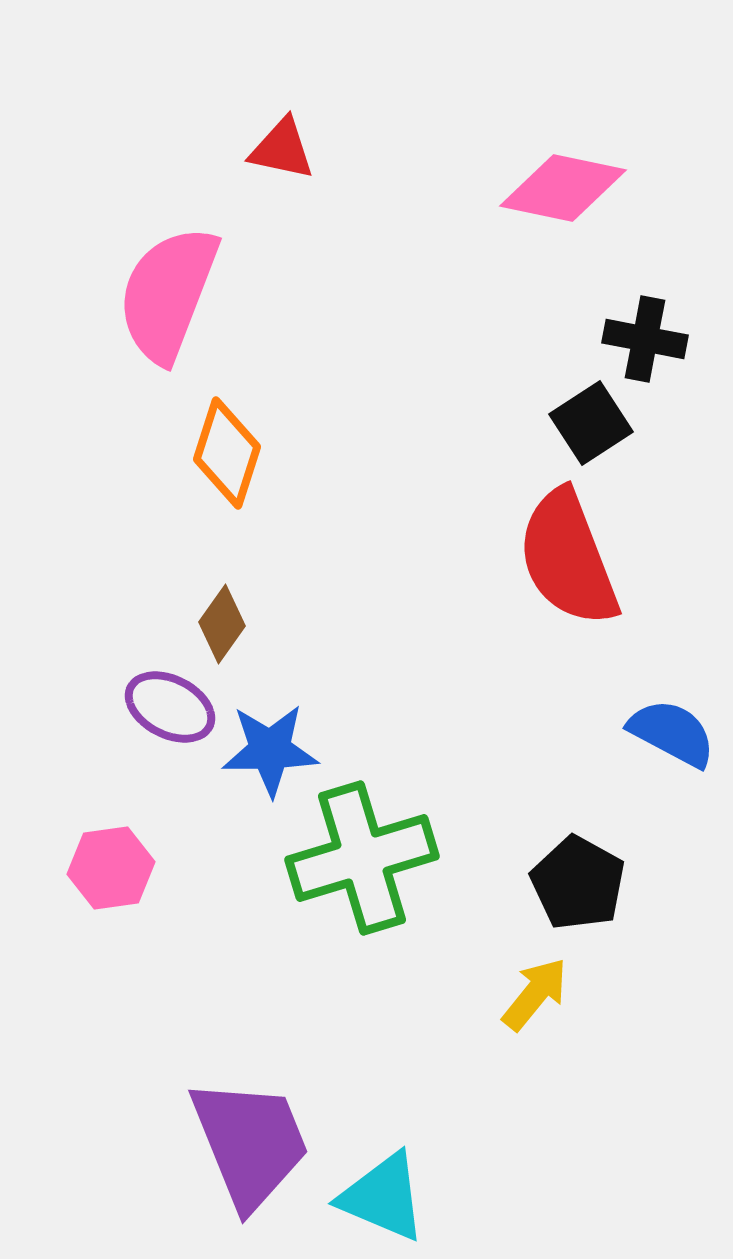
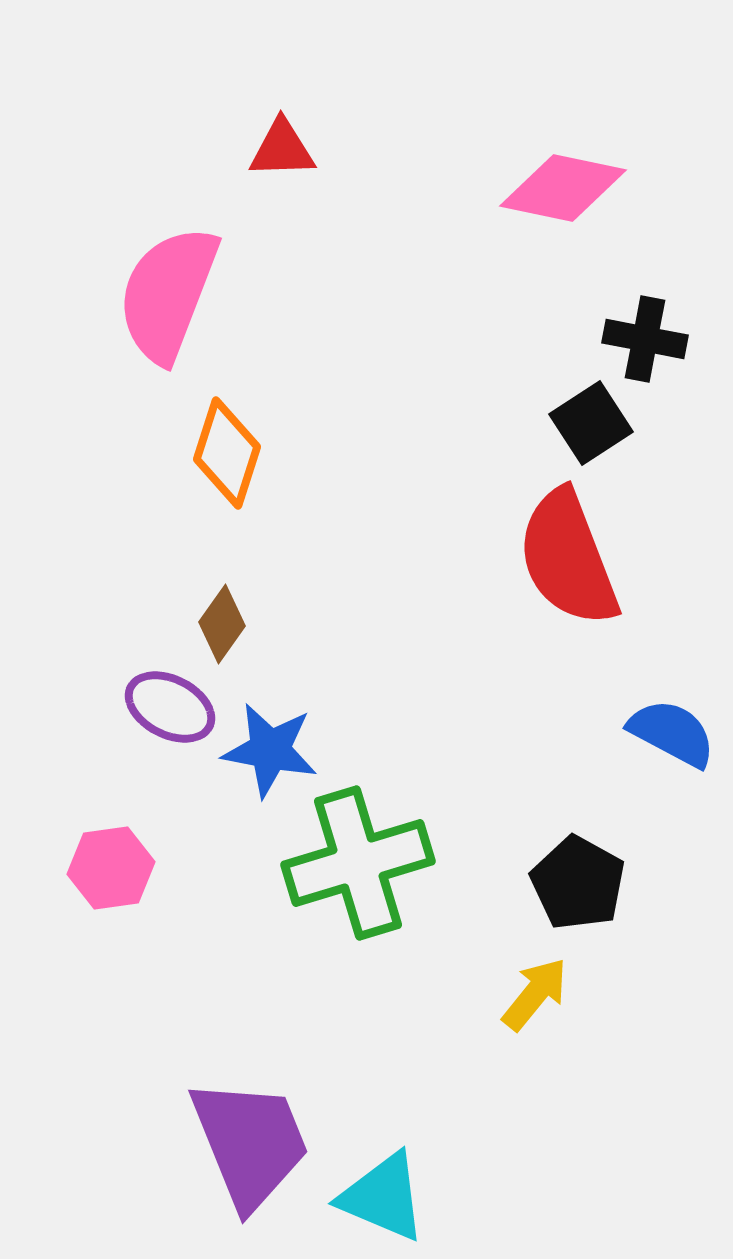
red triangle: rotated 14 degrees counterclockwise
blue star: rotated 12 degrees clockwise
green cross: moved 4 px left, 5 px down
